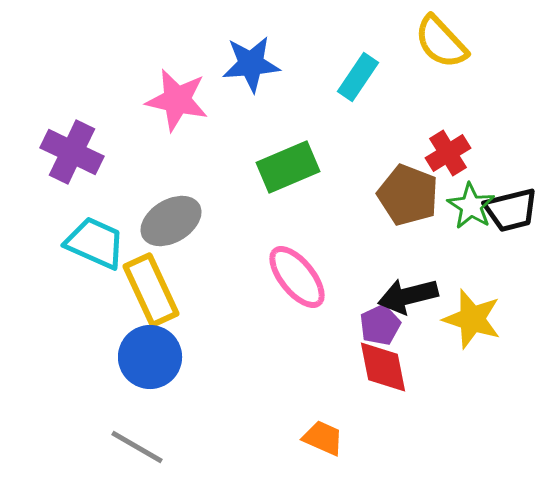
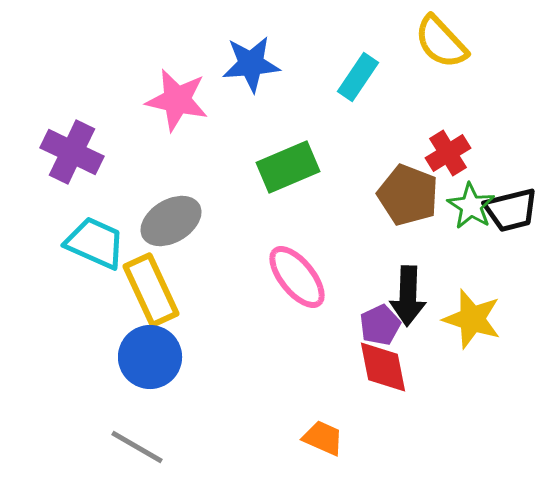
black arrow: rotated 74 degrees counterclockwise
